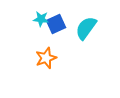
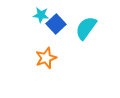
cyan star: moved 4 px up
blue square: rotated 18 degrees counterclockwise
